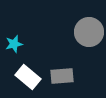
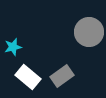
cyan star: moved 1 px left, 3 px down
gray rectangle: rotated 30 degrees counterclockwise
